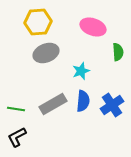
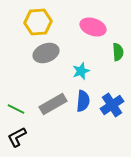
green line: rotated 18 degrees clockwise
